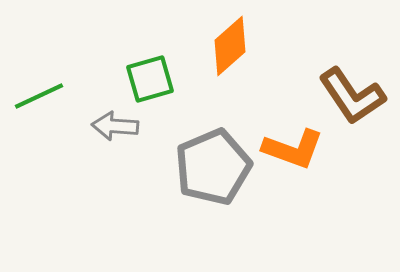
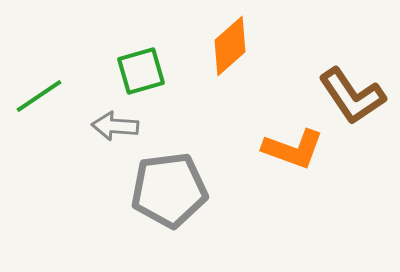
green square: moved 9 px left, 8 px up
green line: rotated 9 degrees counterclockwise
gray pentagon: moved 44 px left, 23 px down; rotated 16 degrees clockwise
